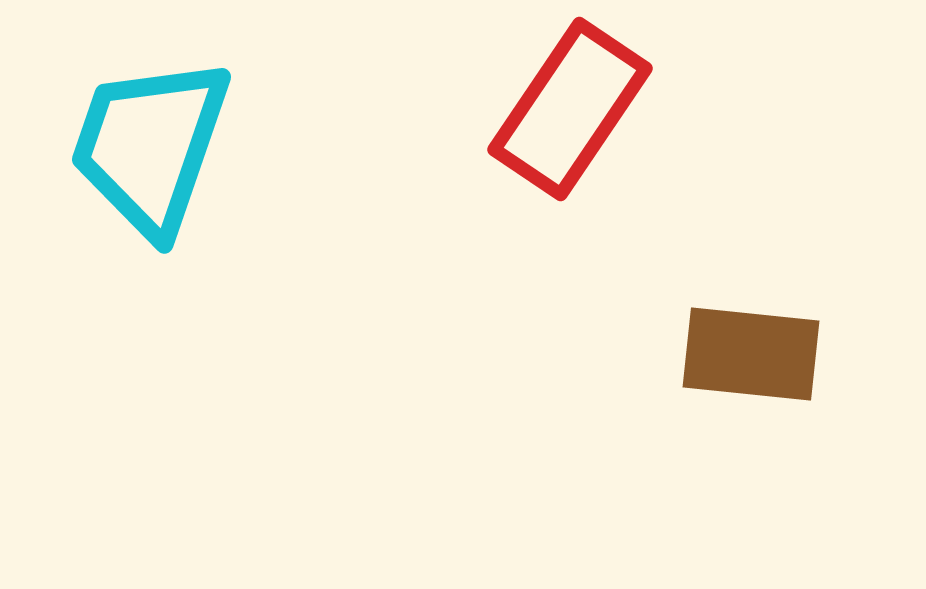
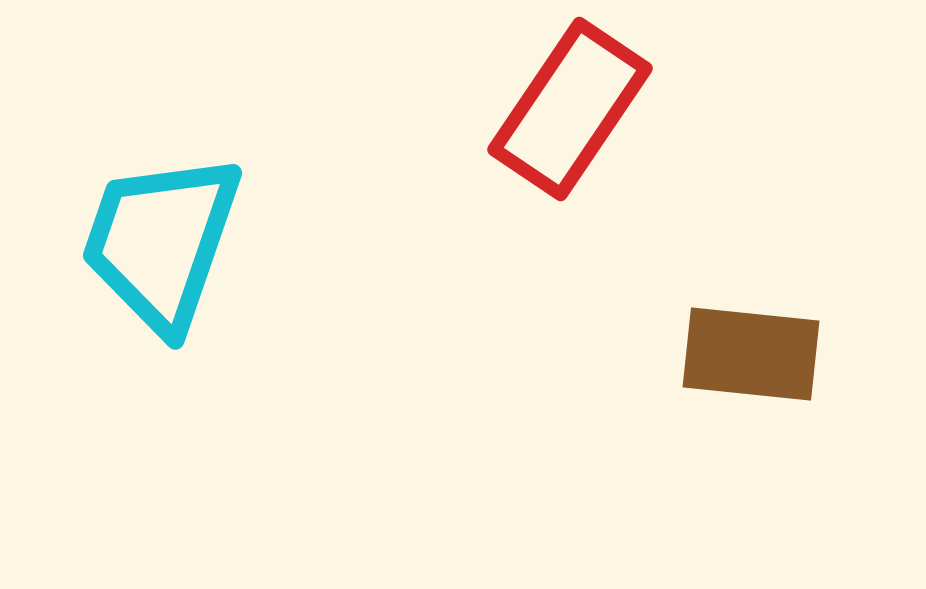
cyan trapezoid: moved 11 px right, 96 px down
